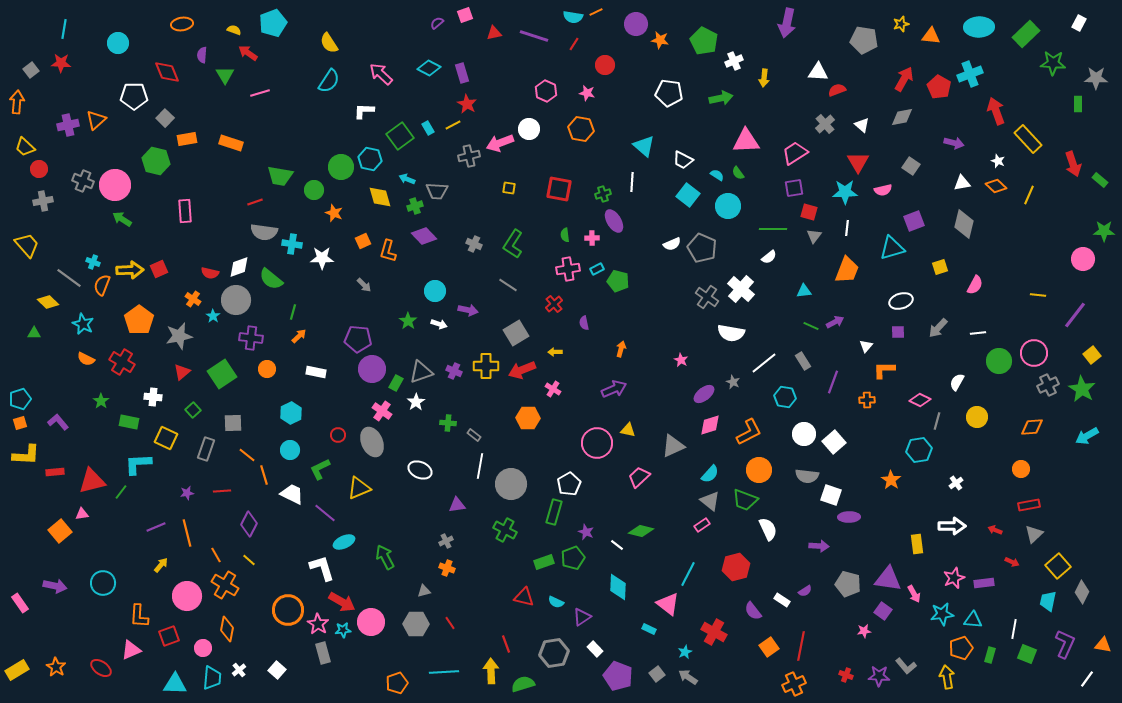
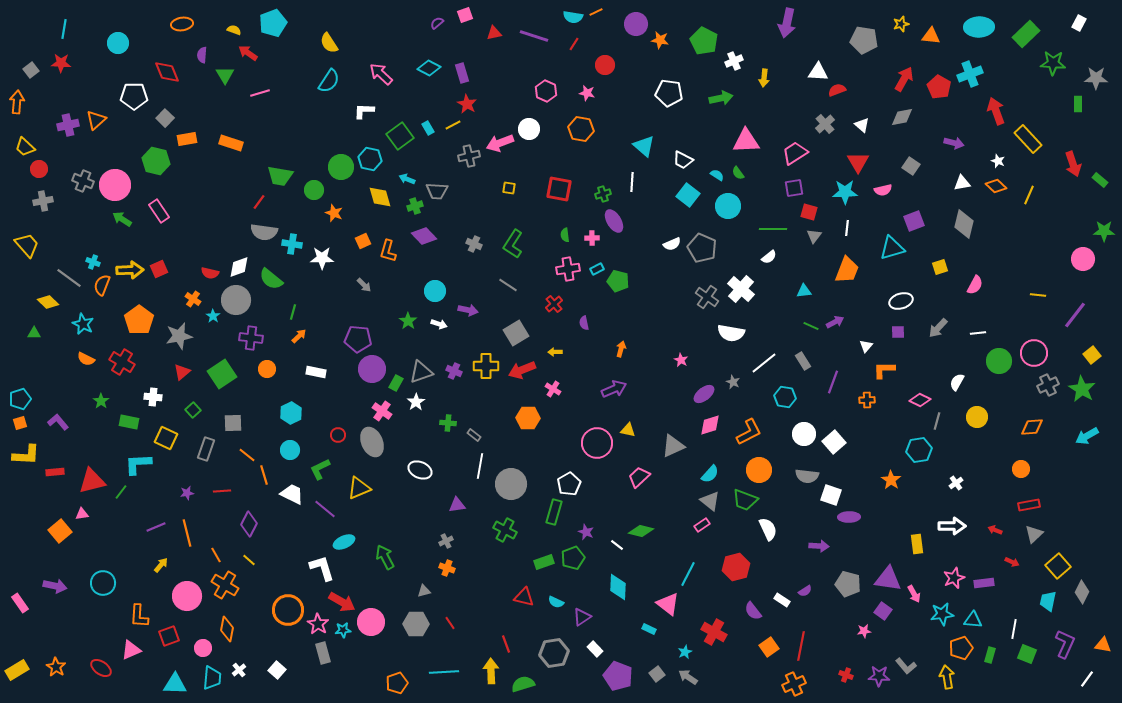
red line at (255, 202): moved 4 px right; rotated 35 degrees counterclockwise
pink rectangle at (185, 211): moved 26 px left; rotated 30 degrees counterclockwise
purple line at (325, 513): moved 4 px up
